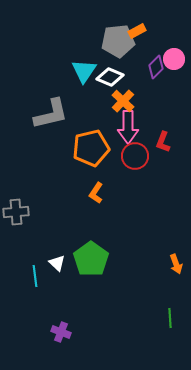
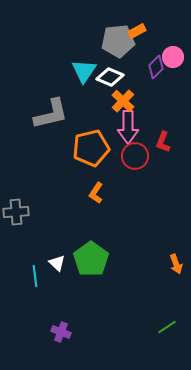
pink circle: moved 1 px left, 2 px up
green line: moved 3 px left, 9 px down; rotated 60 degrees clockwise
